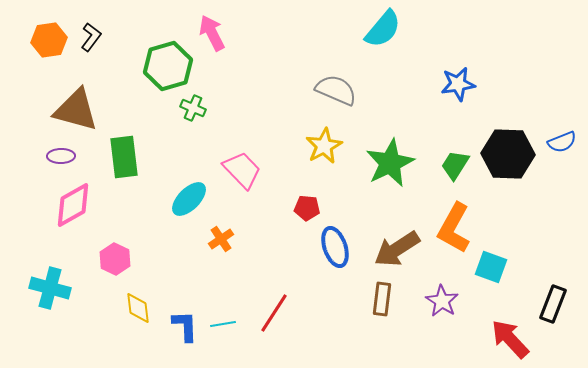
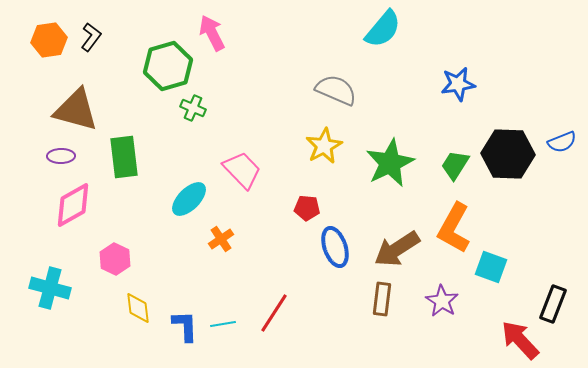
red arrow: moved 10 px right, 1 px down
